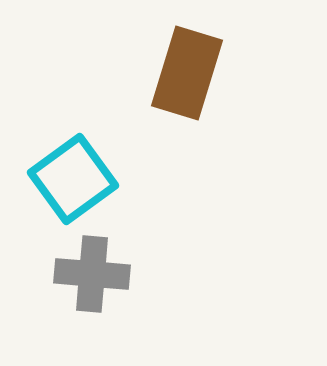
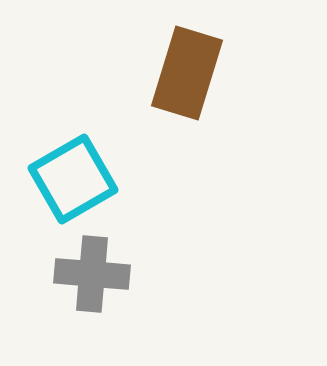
cyan square: rotated 6 degrees clockwise
